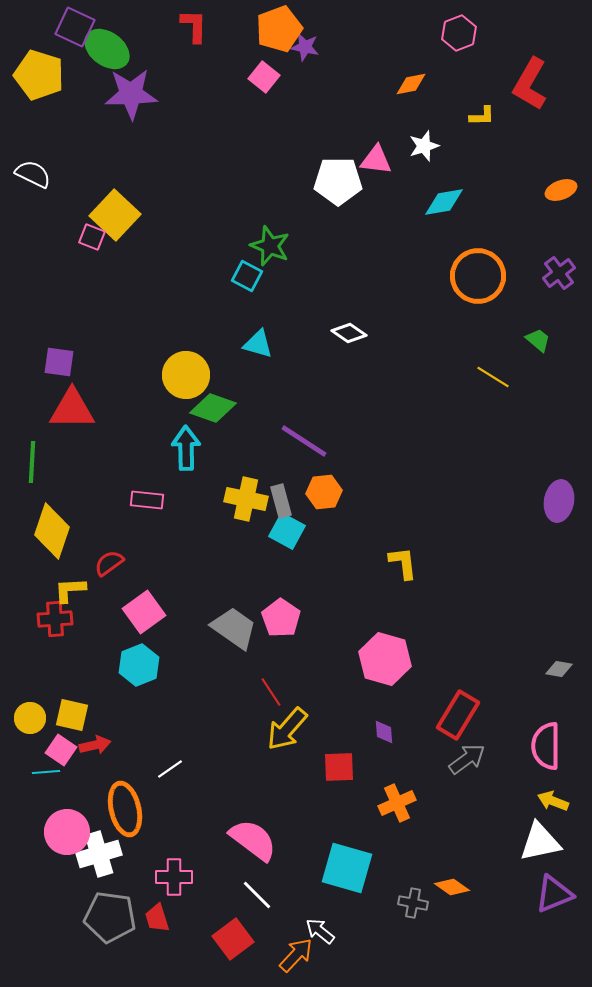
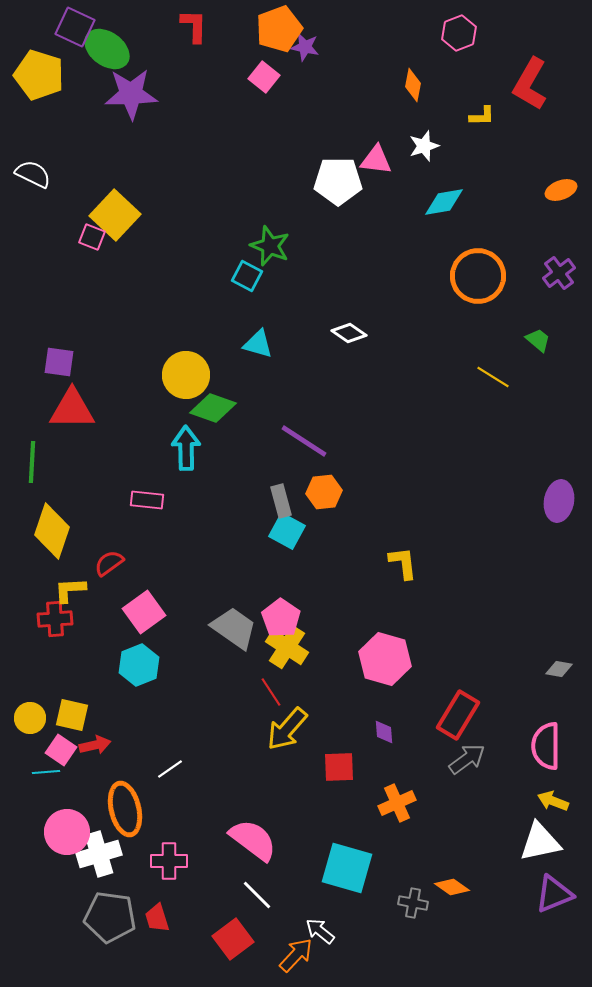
orange diamond at (411, 84): moved 2 px right, 1 px down; rotated 68 degrees counterclockwise
yellow cross at (246, 499): moved 41 px right, 148 px down; rotated 21 degrees clockwise
pink cross at (174, 877): moved 5 px left, 16 px up
